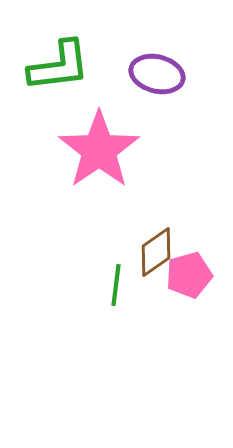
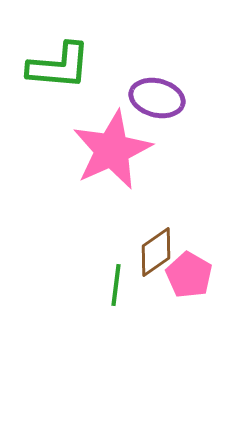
green L-shape: rotated 12 degrees clockwise
purple ellipse: moved 24 px down
pink star: moved 13 px right; rotated 10 degrees clockwise
pink pentagon: rotated 27 degrees counterclockwise
